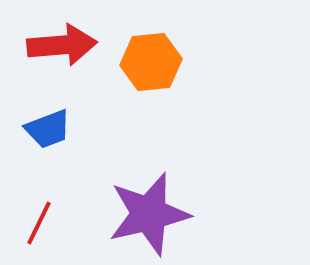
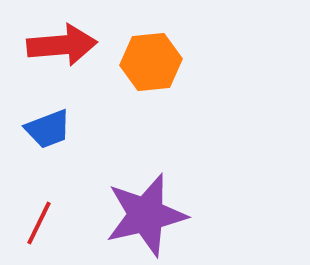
purple star: moved 3 px left, 1 px down
